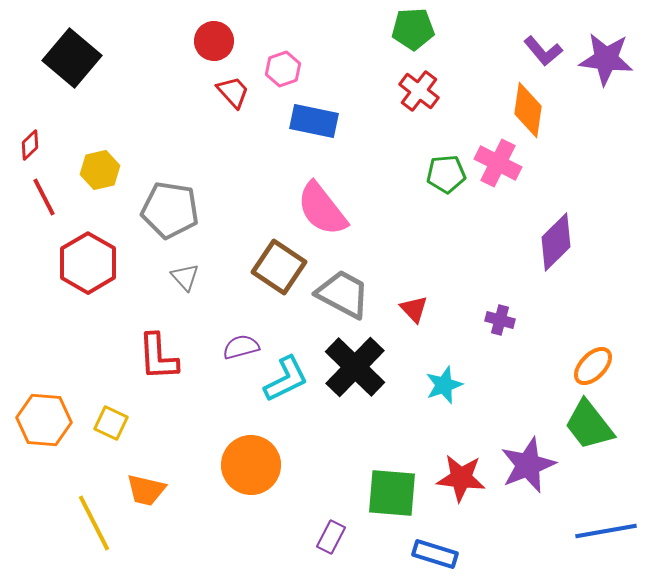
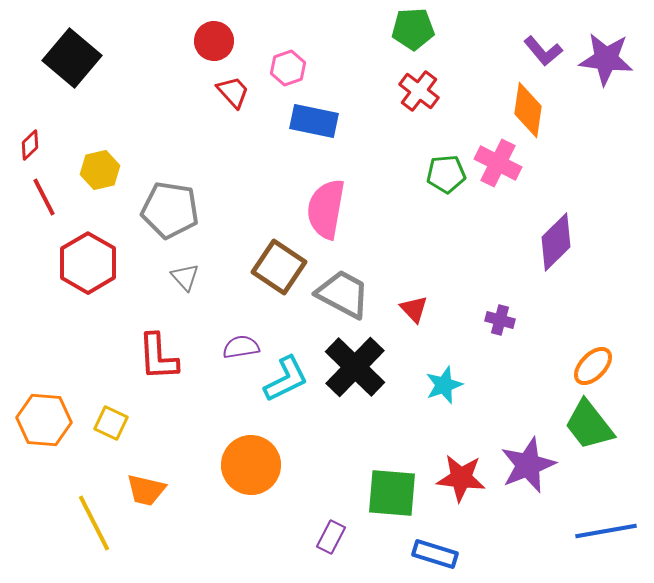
pink hexagon at (283, 69): moved 5 px right, 1 px up
pink semicircle at (322, 209): moved 4 px right; rotated 48 degrees clockwise
purple semicircle at (241, 347): rotated 6 degrees clockwise
